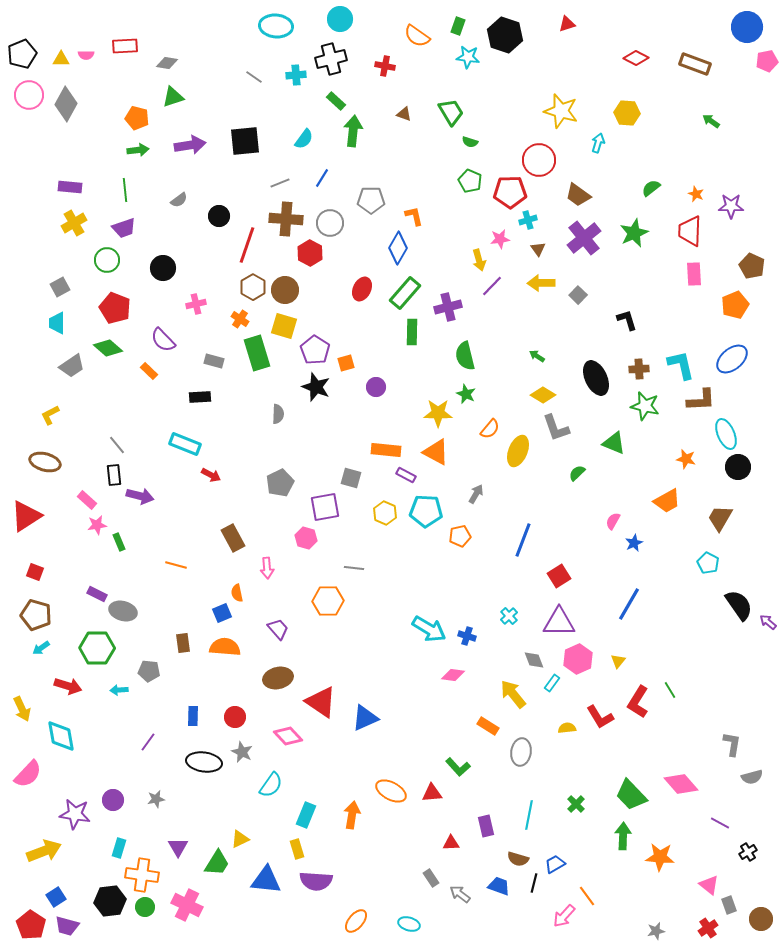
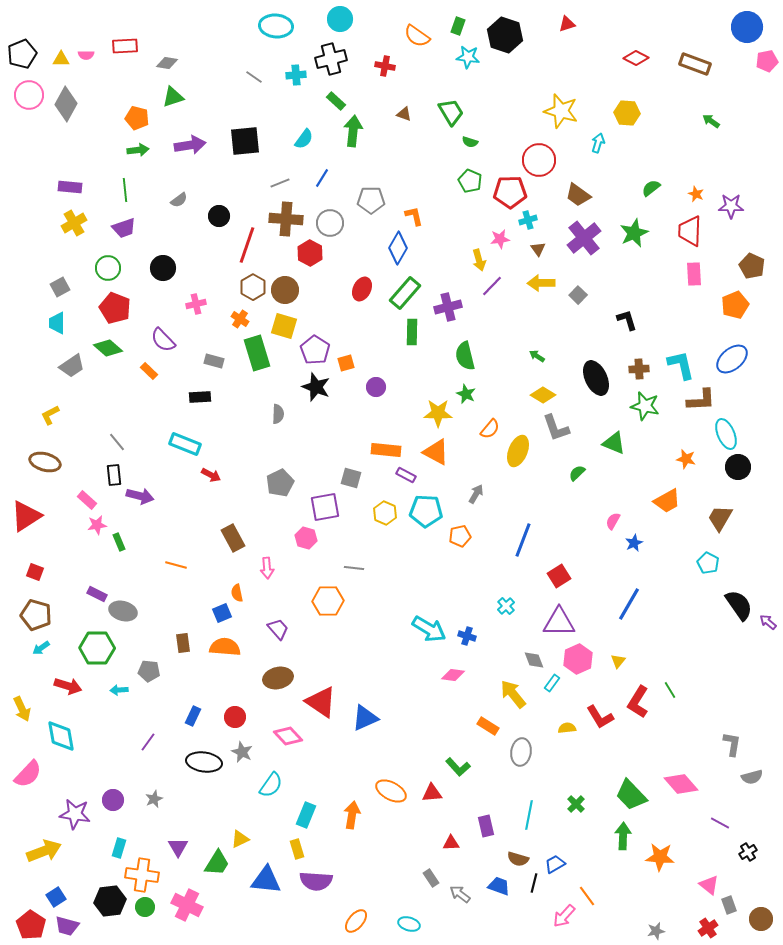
green circle at (107, 260): moved 1 px right, 8 px down
gray line at (117, 445): moved 3 px up
cyan cross at (509, 616): moved 3 px left, 10 px up
blue rectangle at (193, 716): rotated 24 degrees clockwise
gray star at (156, 799): moved 2 px left; rotated 12 degrees counterclockwise
